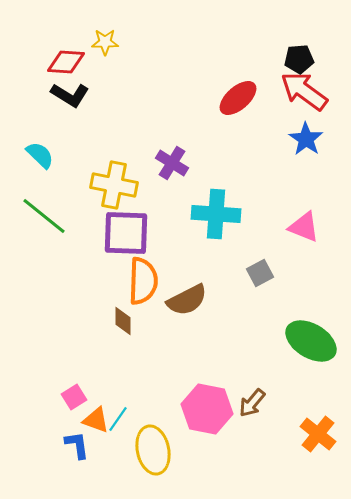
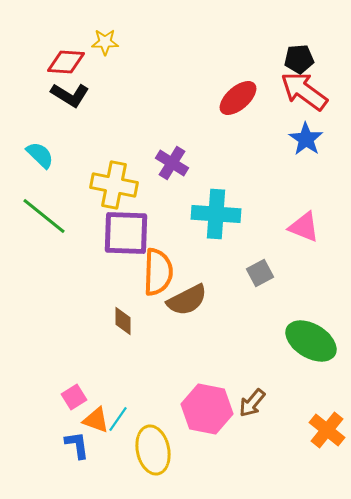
orange semicircle: moved 15 px right, 9 px up
orange cross: moved 9 px right, 4 px up
